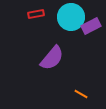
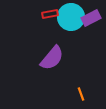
red rectangle: moved 14 px right
purple rectangle: moved 8 px up
orange line: rotated 40 degrees clockwise
